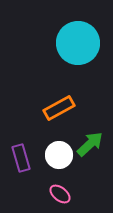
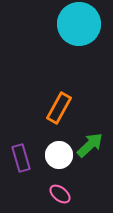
cyan circle: moved 1 px right, 19 px up
orange rectangle: rotated 32 degrees counterclockwise
green arrow: moved 1 px down
